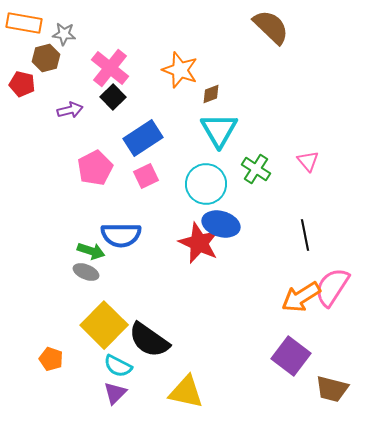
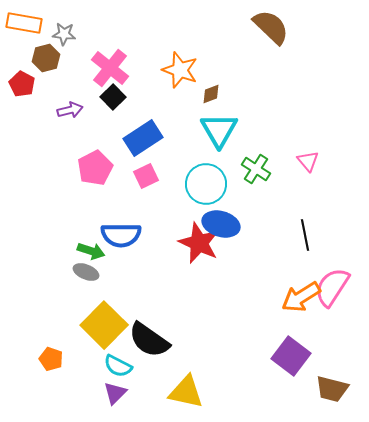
red pentagon: rotated 15 degrees clockwise
